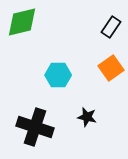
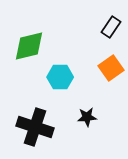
green diamond: moved 7 px right, 24 px down
cyan hexagon: moved 2 px right, 2 px down
black star: rotated 18 degrees counterclockwise
